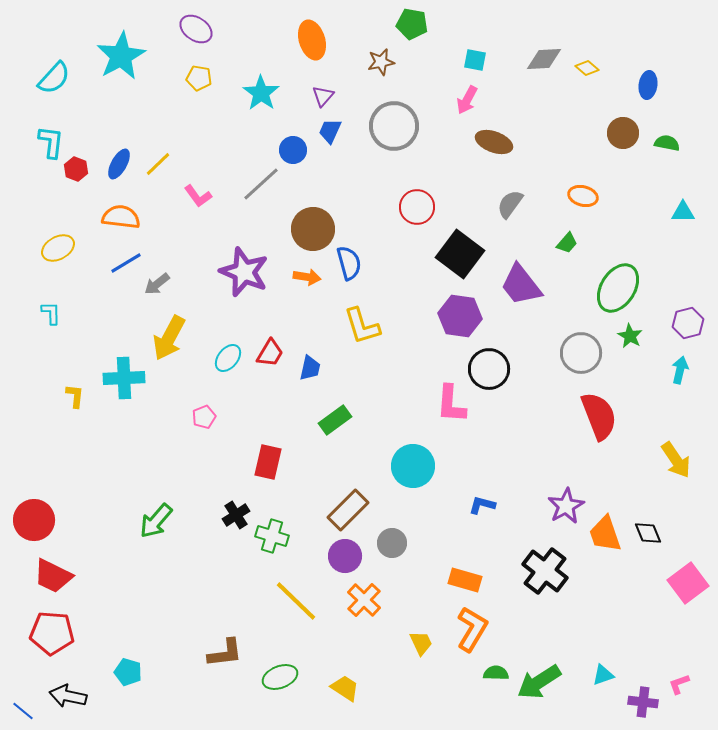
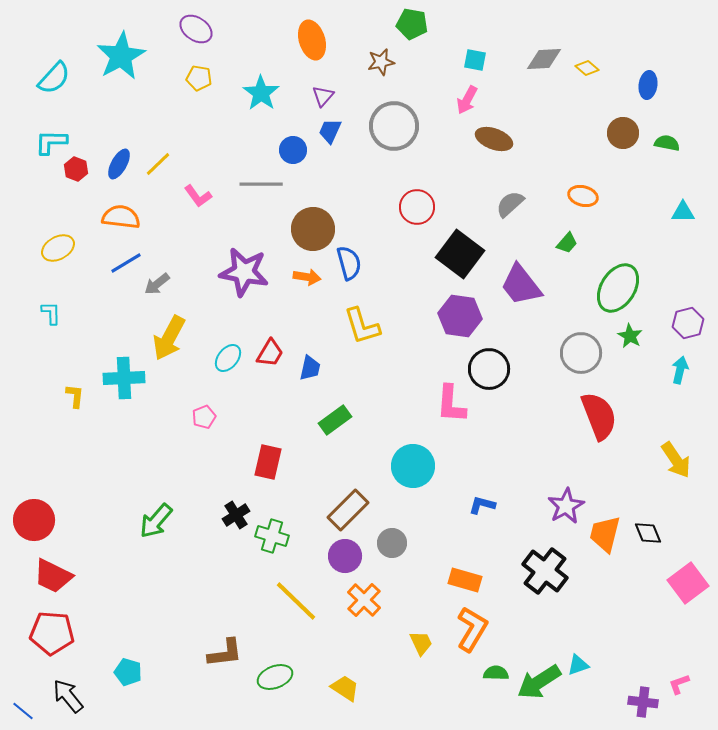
cyan L-shape at (51, 142): rotated 96 degrees counterclockwise
brown ellipse at (494, 142): moved 3 px up
gray line at (261, 184): rotated 42 degrees clockwise
gray semicircle at (510, 204): rotated 12 degrees clockwise
purple star at (244, 272): rotated 12 degrees counterclockwise
orange trapezoid at (605, 534): rotated 33 degrees clockwise
cyan triangle at (603, 675): moved 25 px left, 10 px up
green ellipse at (280, 677): moved 5 px left
black arrow at (68, 696): rotated 39 degrees clockwise
